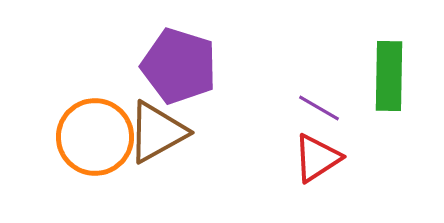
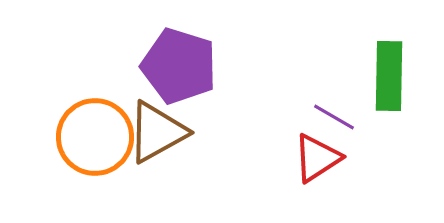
purple line: moved 15 px right, 9 px down
